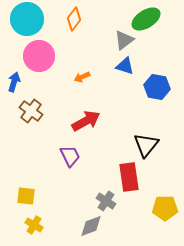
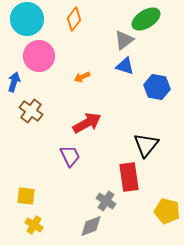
red arrow: moved 1 px right, 2 px down
yellow pentagon: moved 2 px right, 3 px down; rotated 15 degrees clockwise
